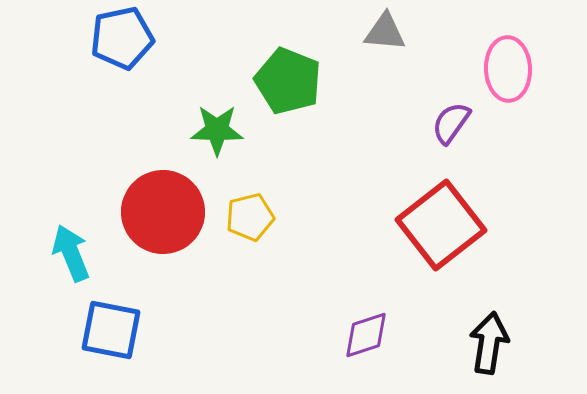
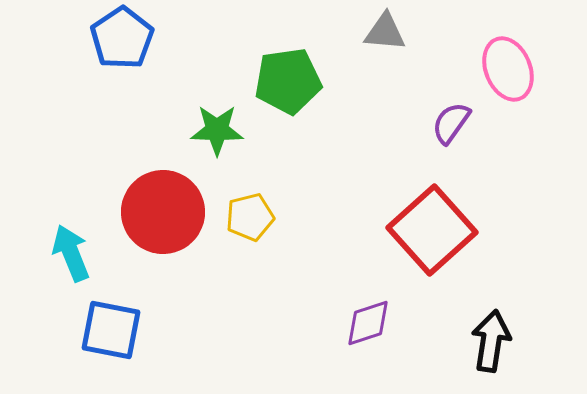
blue pentagon: rotated 22 degrees counterclockwise
pink ellipse: rotated 20 degrees counterclockwise
green pentagon: rotated 30 degrees counterclockwise
red square: moved 9 px left, 5 px down; rotated 4 degrees counterclockwise
purple diamond: moved 2 px right, 12 px up
black arrow: moved 2 px right, 2 px up
